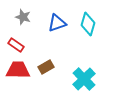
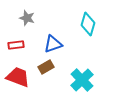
gray star: moved 4 px right, 1 px down
blue triangle: moved 4 px left, 21 px down
red rectangle: rotated 42 degrees counterclockwise
red trapezoid: moved 7 px down; rotated 20 degrees clockwise
cyan cross: moved 2 px left, 1 px down
